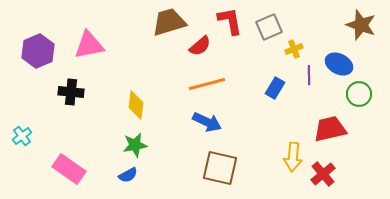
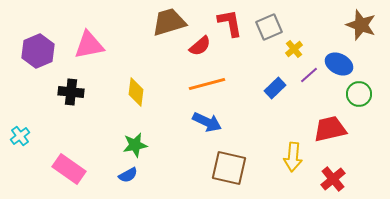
red L-shape: moved 2 px down
yellow cross: rotated 18 degrees counterclockwise
purple line: rotated 48 degrees clockwise
blue rectangle: rotated 15 degrees clockwise
yellow diamond: moved 13 px up
cyan cross: moved 2 px left
brown square: moved 9 px right
red cross: moved 10 px right, 5 px down
